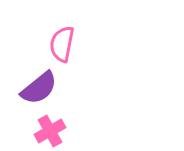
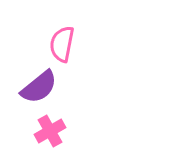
purple semicircle: moved 1 px up
